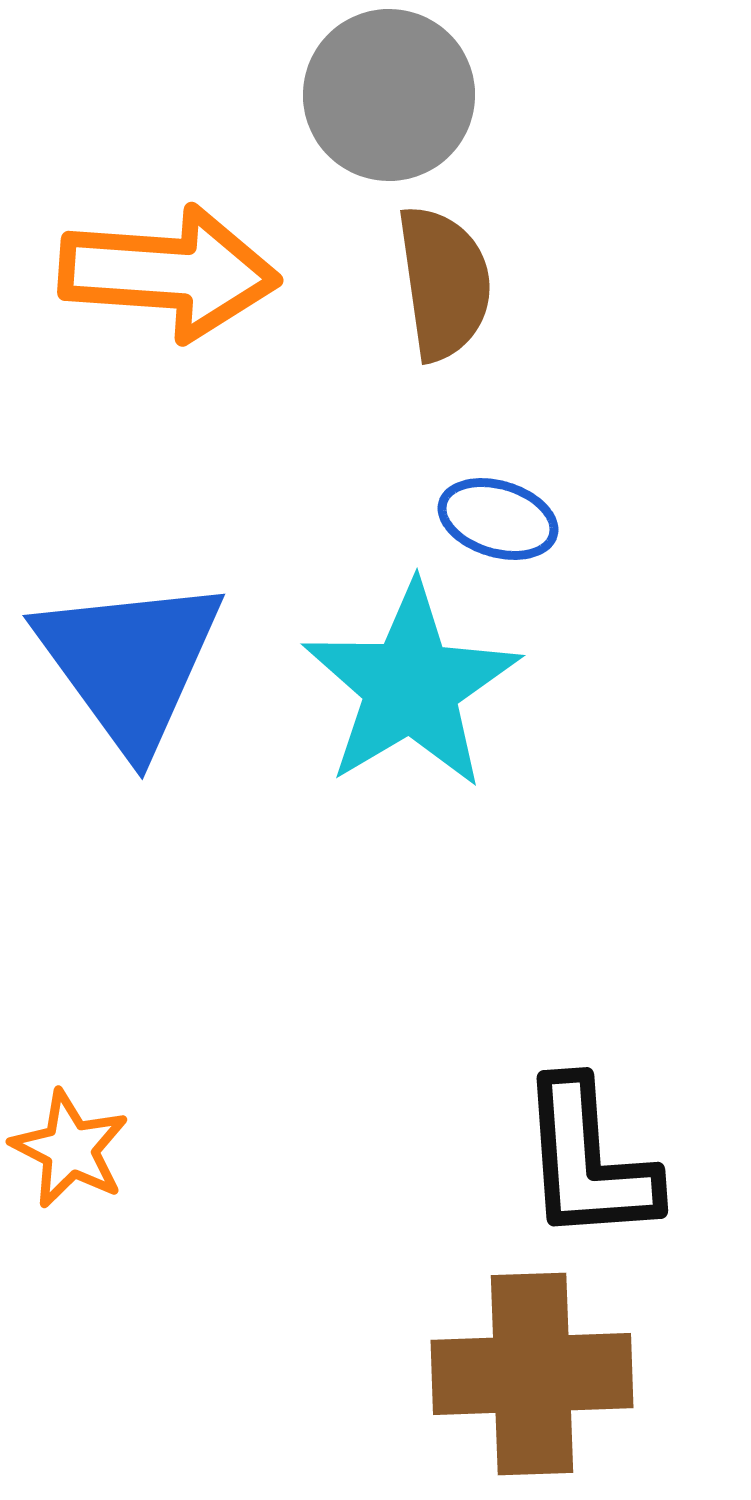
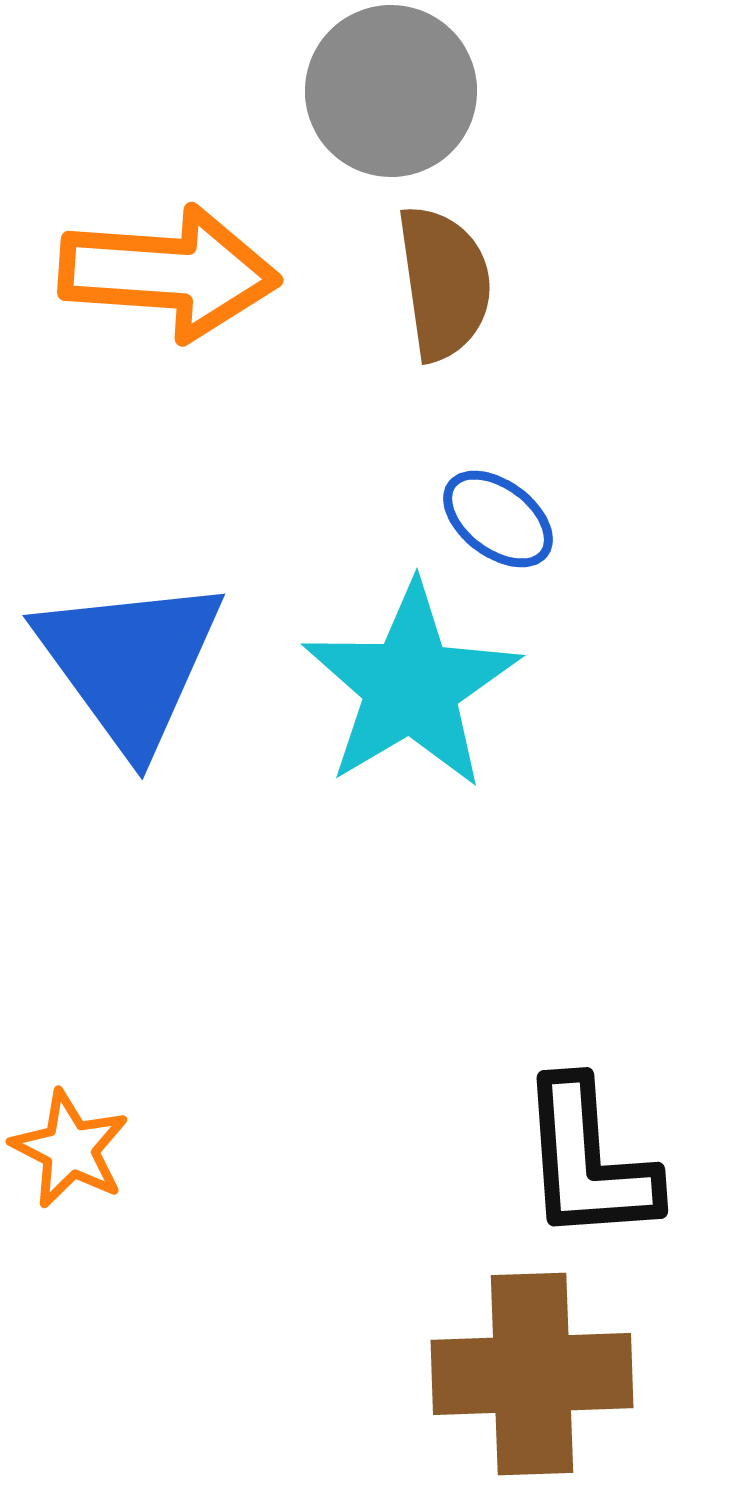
gray circle: moved 2 px right, 4 px up
blue ellipse: rotated 20 degrees clockwise
